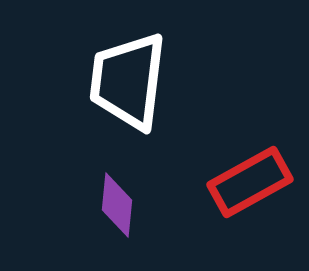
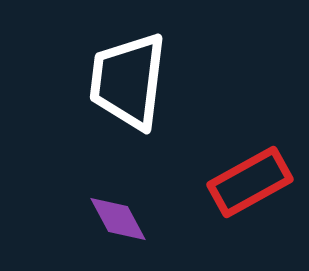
purple diamond: moved 1 px right, 14 px down; rotated 34 degrees counterclockwise
